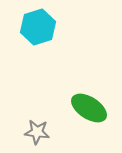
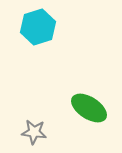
gray star: moved 3 px left
